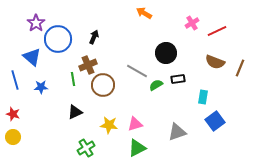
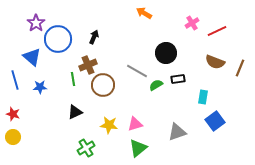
blue star: moved 1 px left
green triangle: moved 1 px right; rotated 12 degrees counterclockwise
